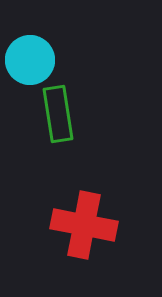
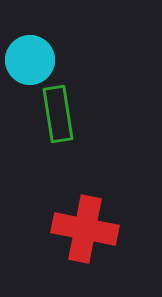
red cross: moved 1 px right, 4 px down
